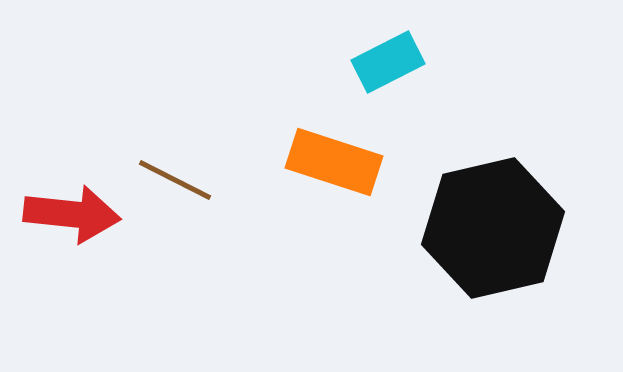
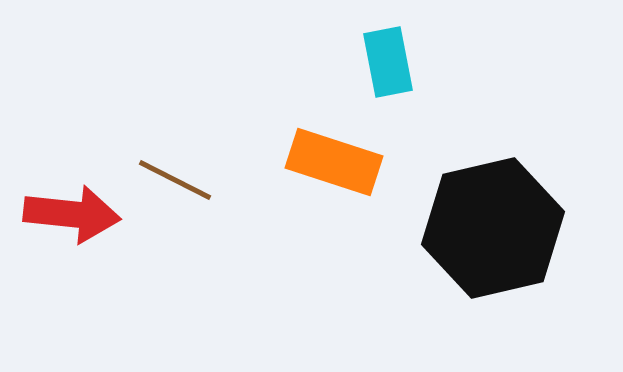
cyan rectangle: rotated 74 degrees counterclockwise
